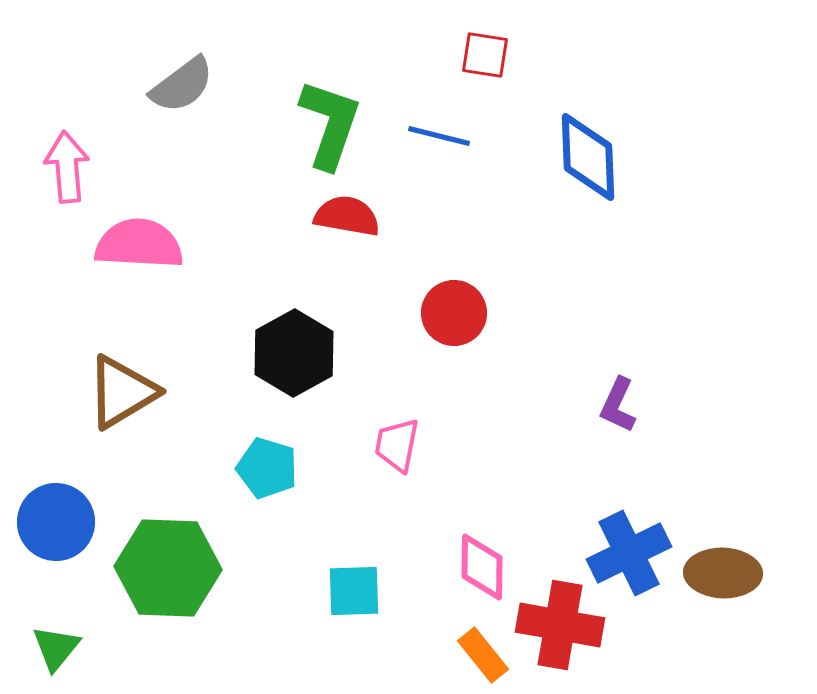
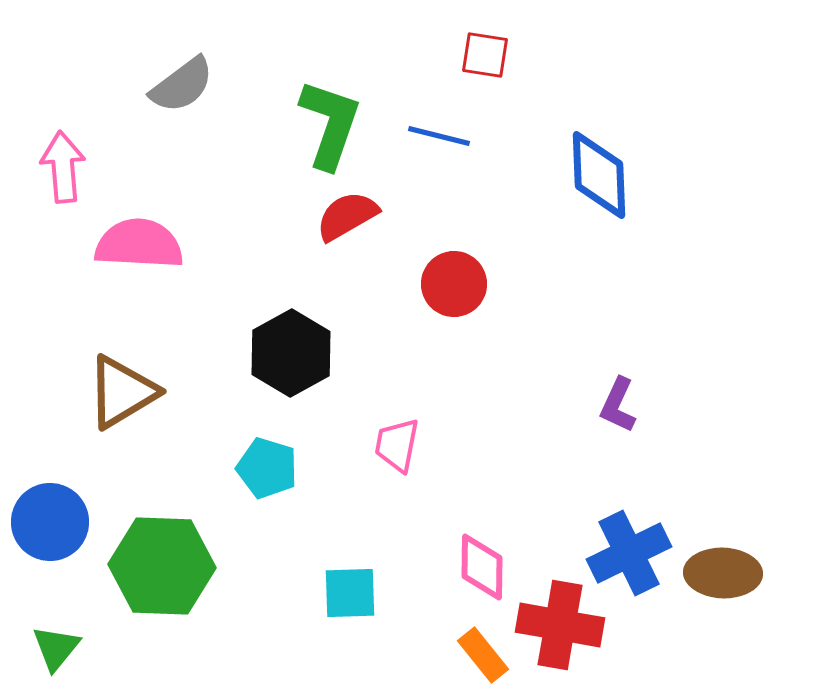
blue diamond: moved 11 px right, 18 px down
pink arrow: moved 4 px left
red semicircle: rotated 40 degrees counterclockwise
red circle: moved 29 px up
black hexagon: moved 3 px left
blue circle: moved 6 px left
green hexagon: moved 6 px left, 2 px up
cyan square: moved 4 px left, 2 px down
